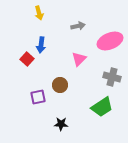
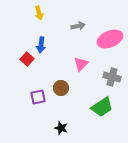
pink ellipse: moved 2 px up
pink triangle: moved 2 px right, 5 px down
brown circle: moved 1 px right, 3 px down
black star: moved 4 px down; rotated 16 degrees clockwise
